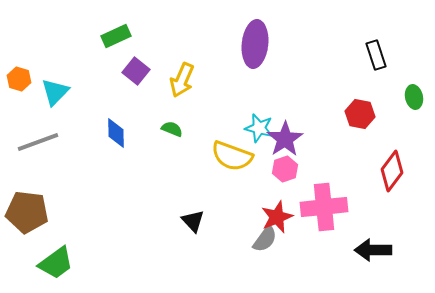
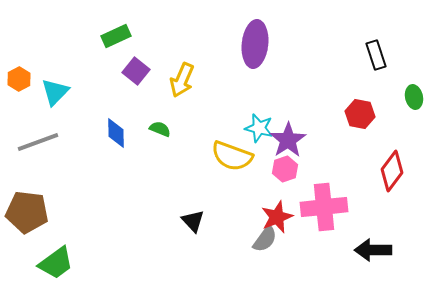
orange hexagon: rotated 15 degrees clockwise
green semicircle: moved 12 px left
purple star: moved 3 px right, 1 px down
